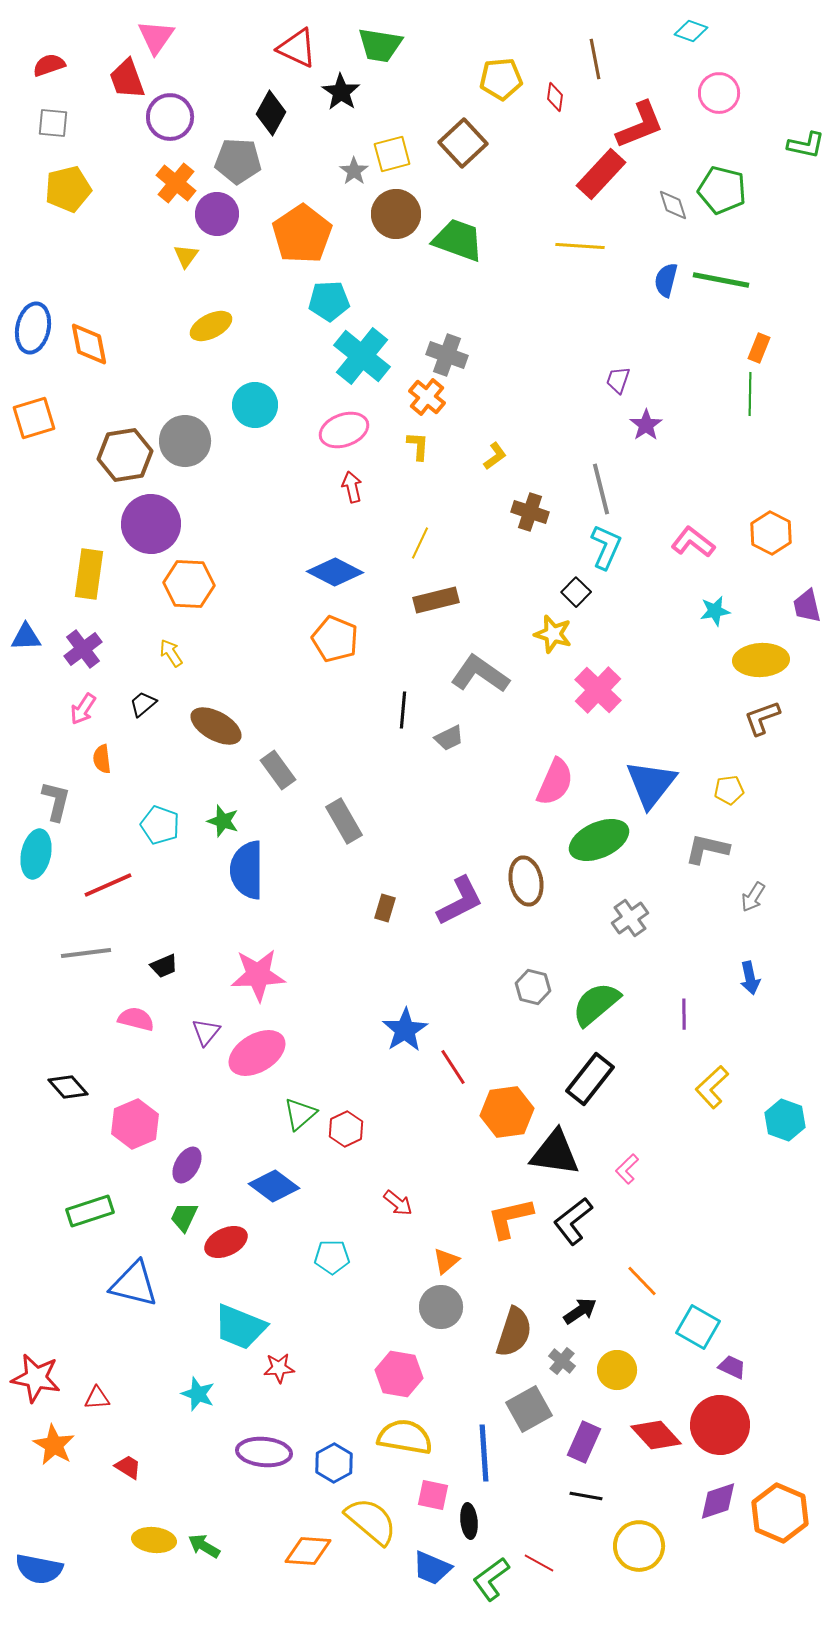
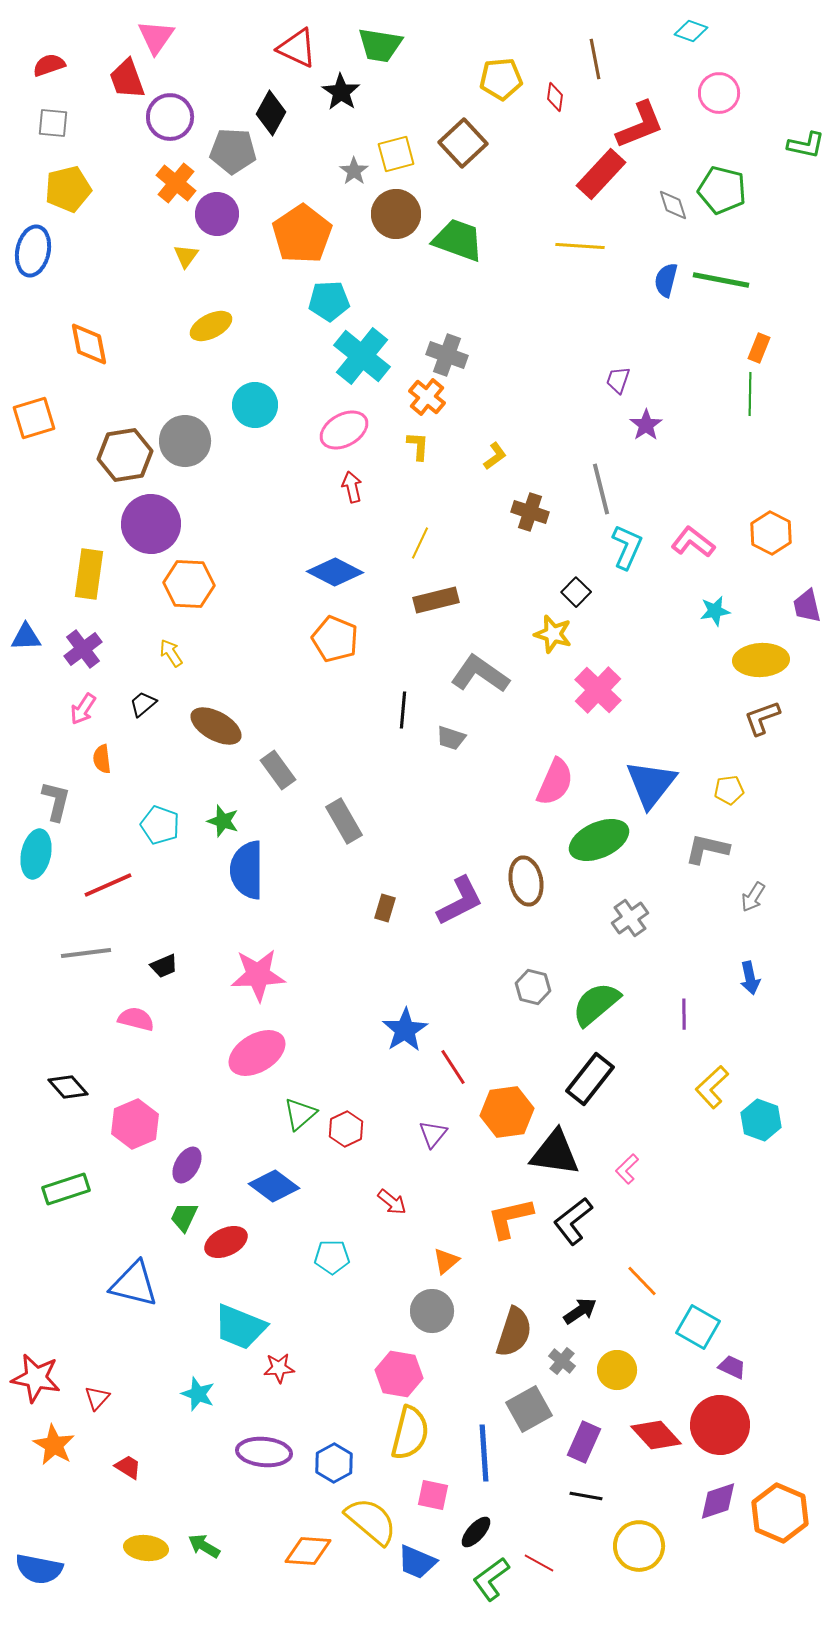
yellow square at (392, 154): moved 4 px right
gray pentagon at (238, 161): moved 5 px left, 10 px up
blue ellipse at (33, 328): moved 77 px up
pink ellipse at (344, 430): rotated 9 degrees counterclockwise
cyan L-shape at (606, 547): moved 21 px right
gray trapezoid at (449, 738): moved 2 px right; rotated 44 degrees clockwise
purple triangle at (206, 1032): moved 227 px right, 102 px down
cyan hexagon at (785, 1120): moved 24 px left
red arrow at (398, 1203): moved 6 px left, 1 px up
green rectangle at (90, 1211): moved 24 px left, 22 px up
gray circle at (441, 1307): moved 9 px left, 4 px down
red triangle at (97, 1398): rotated 44 degrees counterclockwise
yellow semicircle at (405, 1437): moved 5 px right, 4 px up; rotated 94 degrees clockwise
black ellipse at (469, 1521): moved 7 px right, 11 px down; rotated 48 degrees clockwise
yellow ellipse at (154, 1540): moved 8 px left, 8 px down
blue trapezoid at (432, 1568): moved 15 px left, 6 px up
